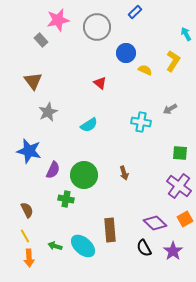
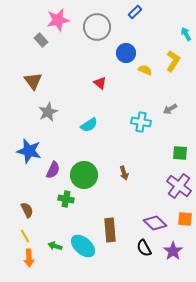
orange square: rotated 35 degrees clockwise
